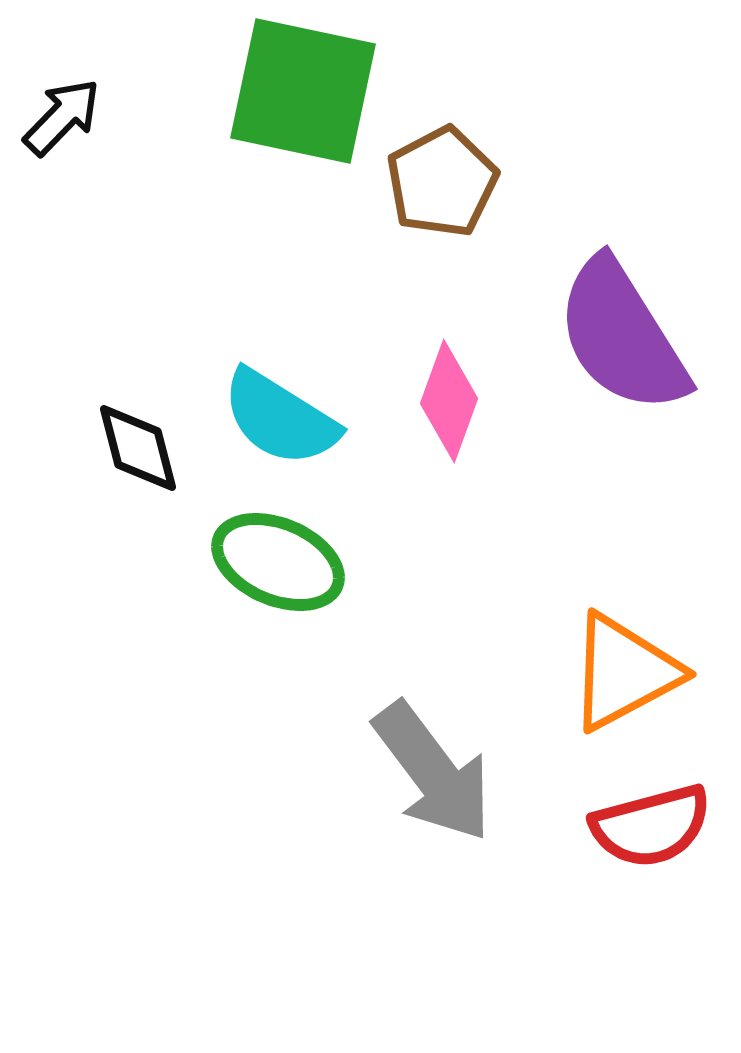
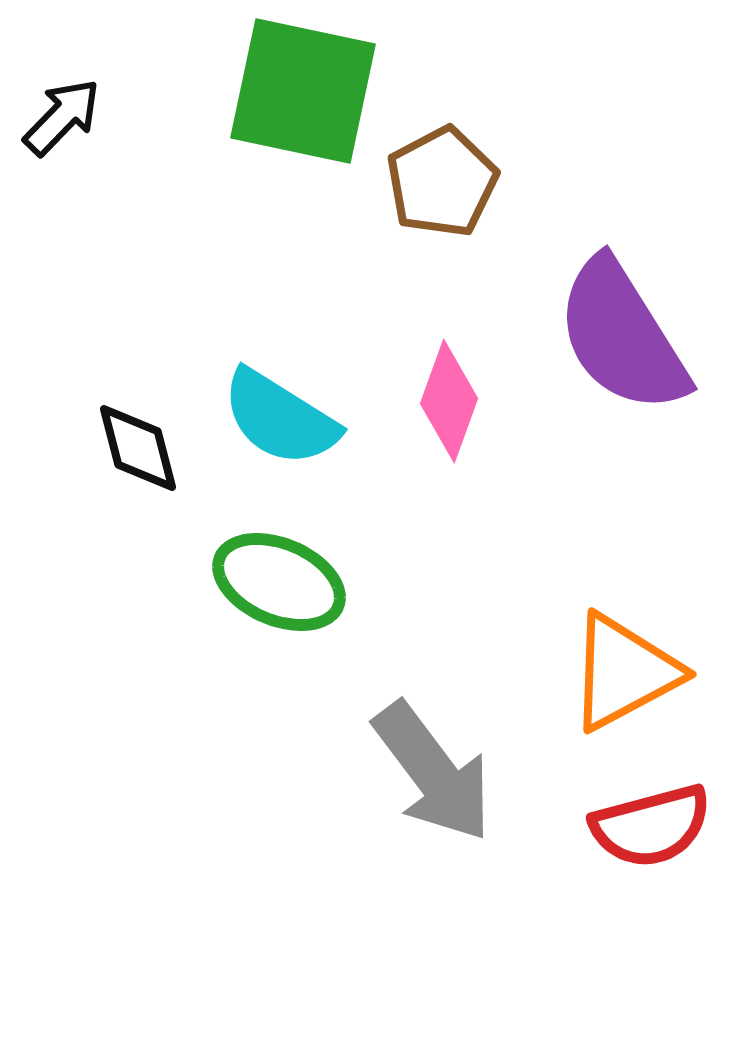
green ellipse: moved 1 px right, 20 px down
